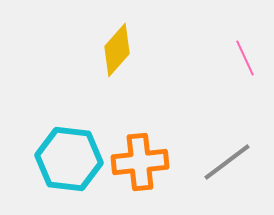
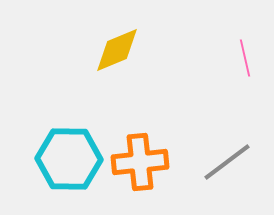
yellow diamond: rotated 26 degrees clockwise
pink line: rotated 12 degrees clockwise
cyan hexagon: rotated 6 degrees counterclockwise
